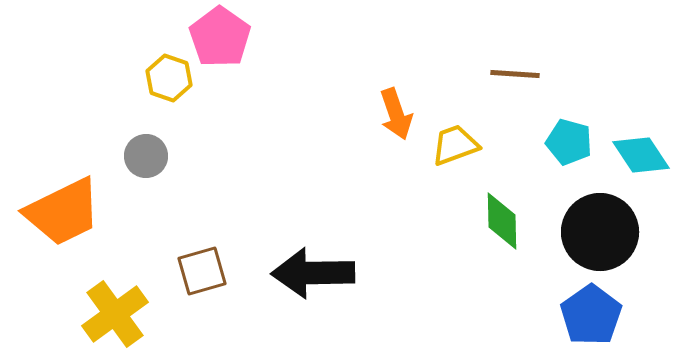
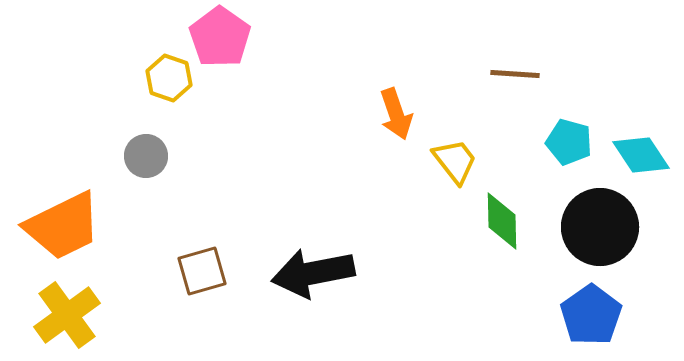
yellow trapezoid: moved 16 px down; rotated 72 degrees clockwise
orange trapezoid: moved 14 px down
black circle: moved 5 px up
black arrow: rotated 10 degrees counterclockwise
yellow cross: moved 48 px left, 1 px down
